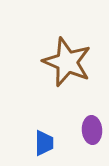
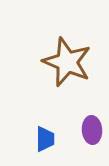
blue trapezoid: moved 1 px right, 4 px up
